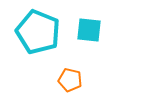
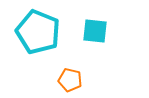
cyan square: moved 6 px right, 1 px down
